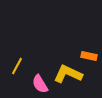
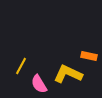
yellow line: moved 4 px right
pink semicircle: moved 1 px left
